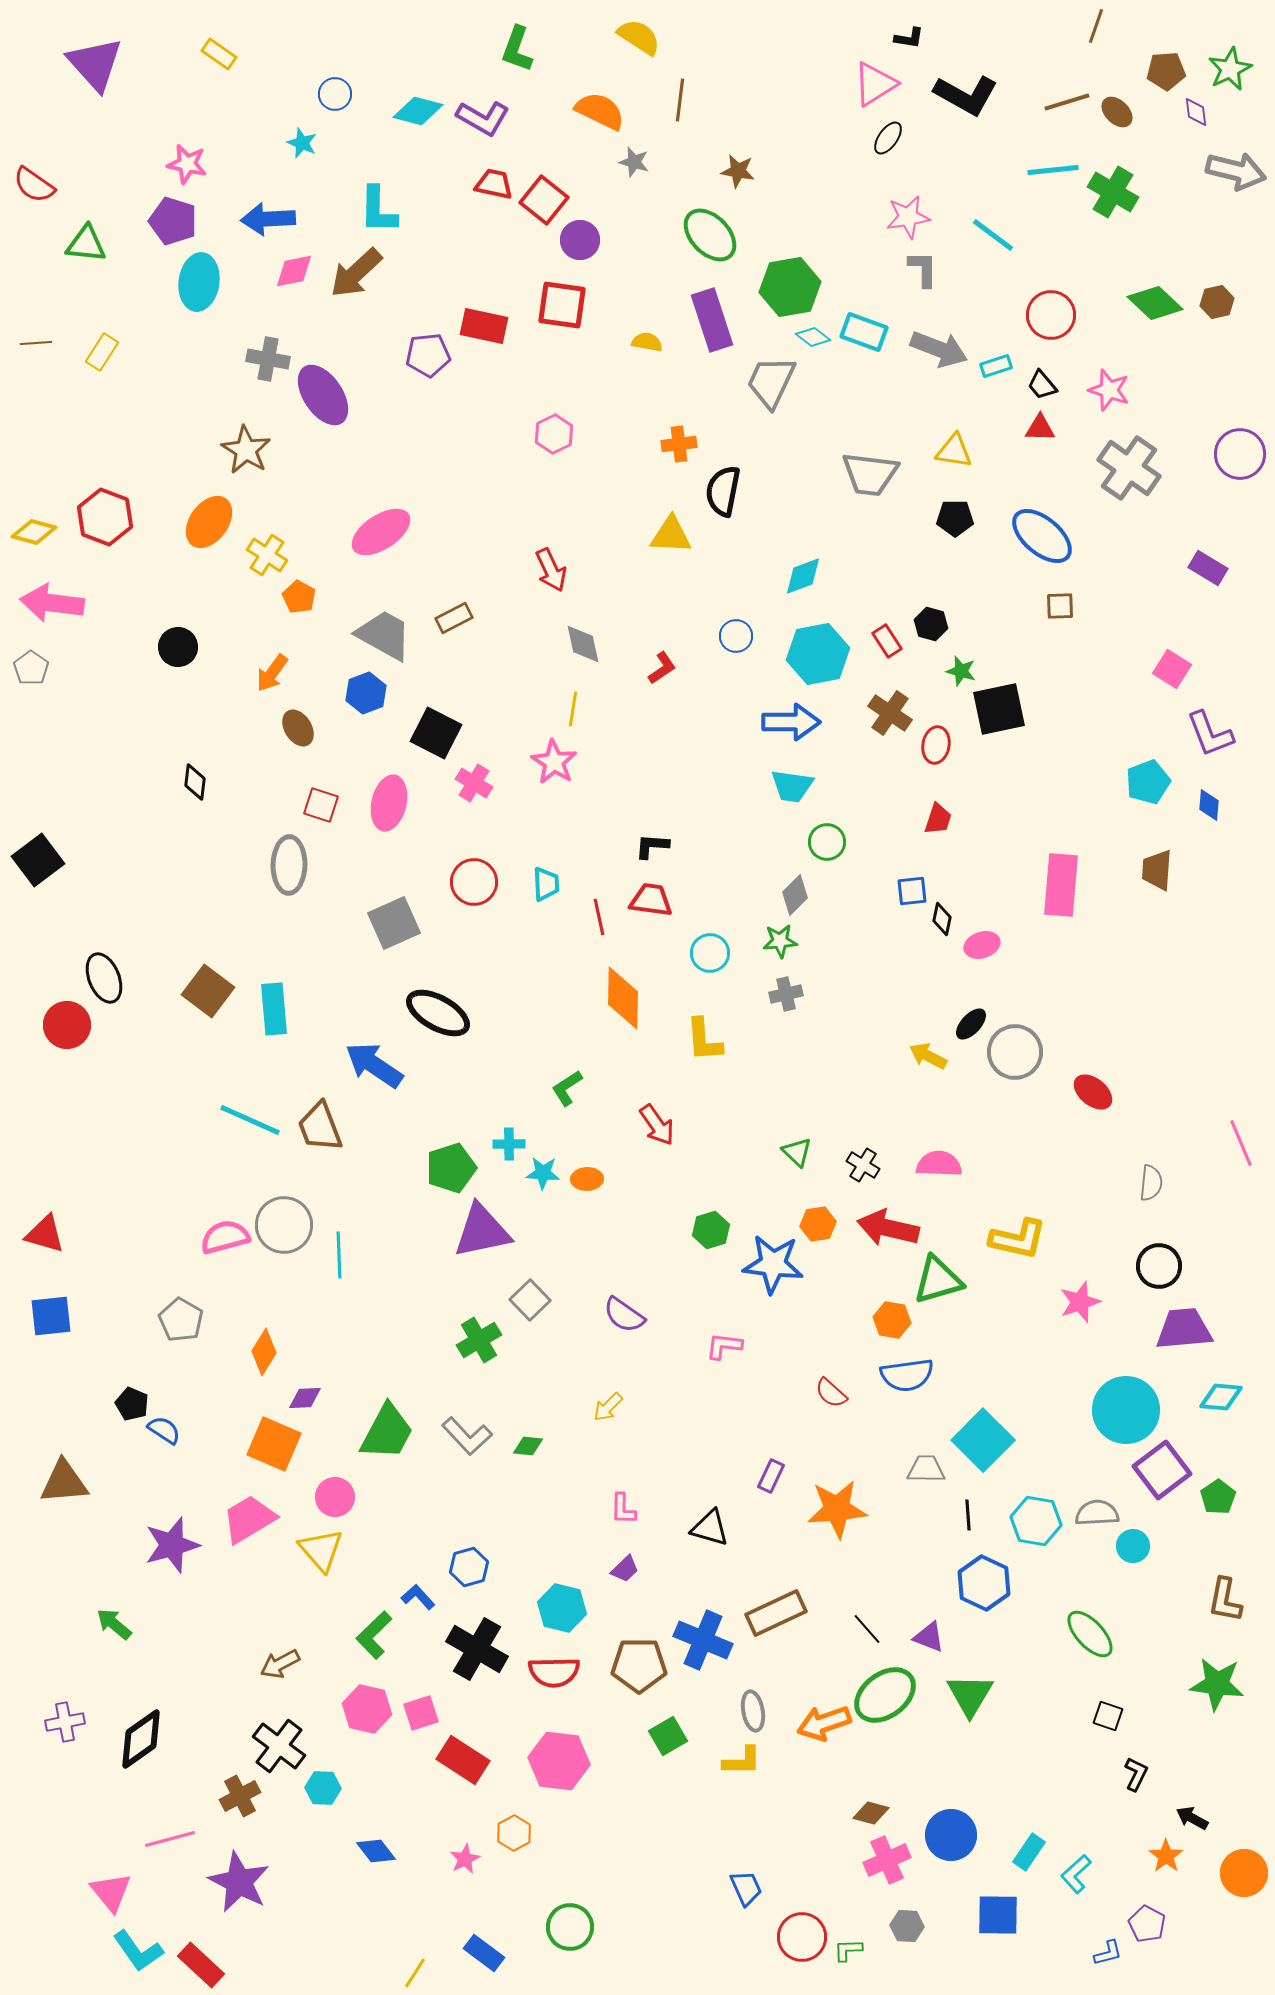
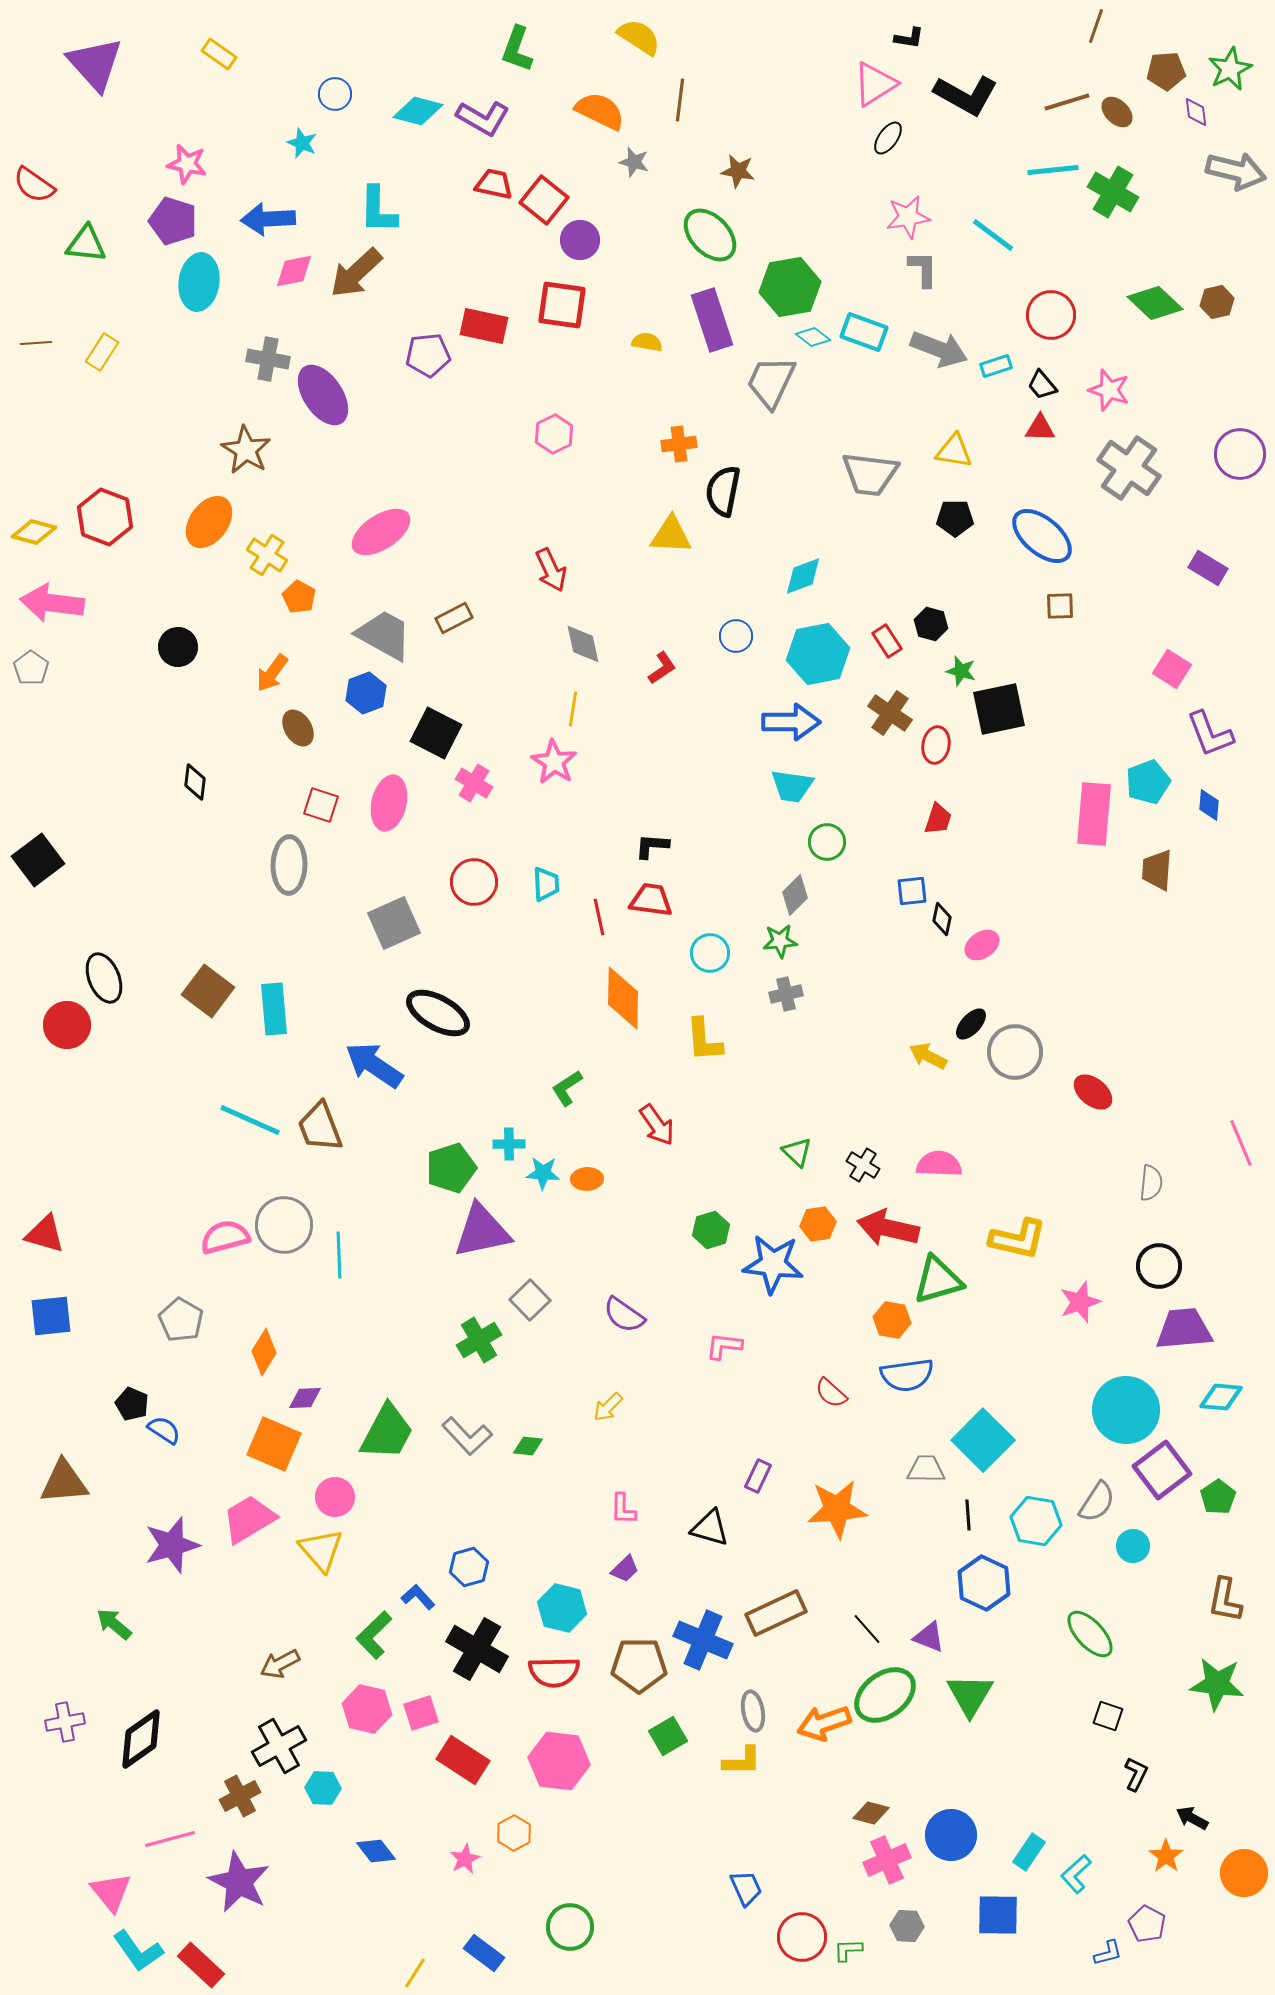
pink rectangle at (1061, 885): moved 33 px right, 71 px up
pink ellipse at (982, 945): rotated 16 degrees counterclockwise
purple rectangle at (771, 1476): moved 13 px left
gray semicircle at (1097, 1513): moved 11 px up; rotated 126 degrees clockwise
black cross at (279, 1746): rotated 24 degrees clockwise
